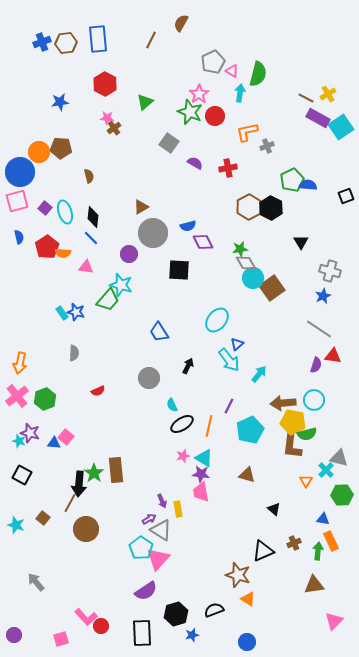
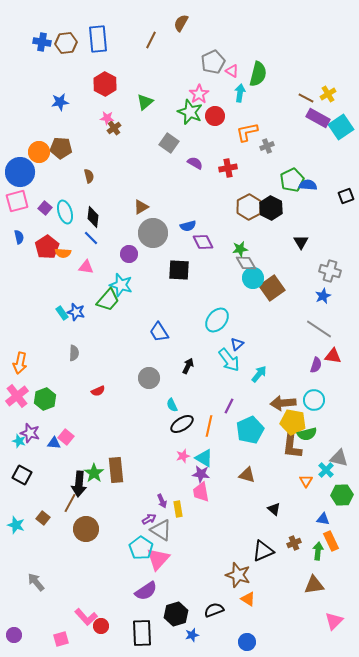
blue cross at (42, 42): rotated 30 degrees clockwise
